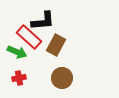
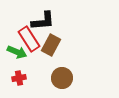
red rectangle: moved 2 px down; rotated 15 degrees clockwise
brown rectangle: moved 5 px left
